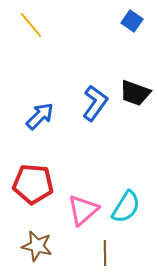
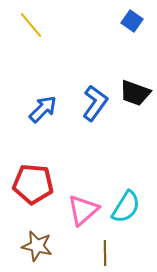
blue arrow: moved 3 px right, 7 px up
